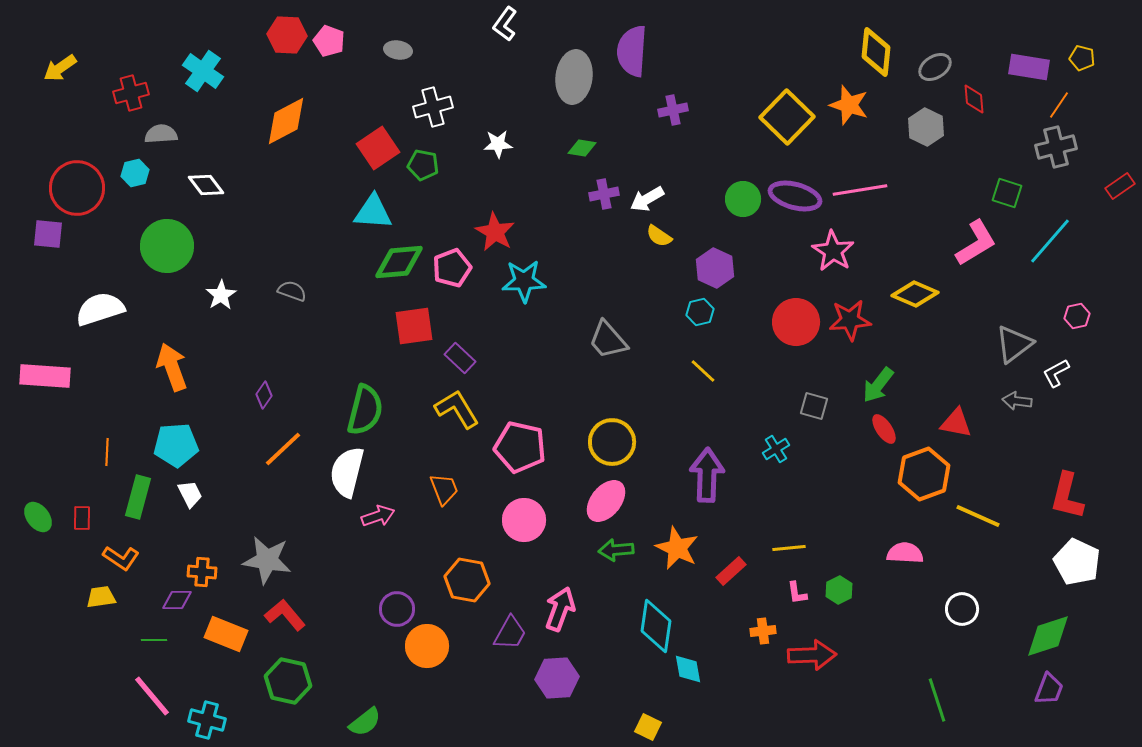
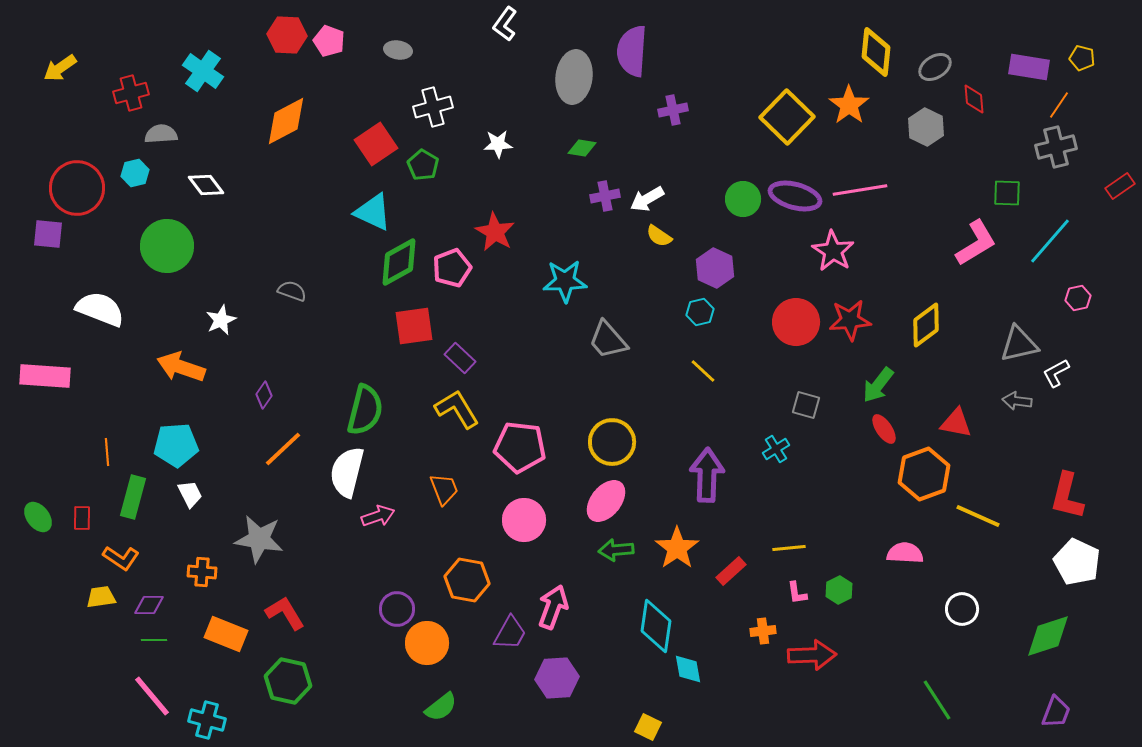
orange star at (849, 105): rotated 18 degrees clockwise
red square at (378, 148): moved 2 px left, 4 px up
green pentagon at (423, 165): rotated 20 degrees clockwise
green square at (1007, 193): rotated 16 degrees counterclockwise
purple cross at (604, 194): moved 1 px right, 2 px down
cyan triangle at (373, 212): rotated 21 degrees clockwise
green diamond at (399, 262): rotated 24 degrees counterclockwise
cyan star at (524, 281): moved 41 px right
yellow diamond at (915, 294): moved 11 px right, 31 px down; rotated 60 degrees counterclockwise
white star at (221, 295): moved 25 px down; rotated 8 degrees clockwise
white semicircle at (100, 309): rotated 39 degrees clockwise
pink hexagon at (1077, 316): moved 1 px right, 18 px up
gray triangle at (1014, 344): moved 5 px right; rotated 24 degrees clockwise
orange arrow at (172, 367): moved 9 px right; rotated 51 degrees counterclockwise
gray square at (814, 406): moved 8 px left, 1 px up
pink pentagon at (520, 447): rotated 6 degrees counterclockwise
orange line at (107, 452): rotated 8 degrees counterclockwise
green rectangle at (138, 497): moved 5 px left
orange star at (677, 548): rotated 12 degrees clockwise
gray star at (267, 560): moved 8 px left, 21 px up
purple diamond at (177, 600): moved 28 px left, 5 px down
pink arrow at (560, 609): moved 7 px left, 2 px up
red L-shape at (285, 615): moved 2 px up; rotated 9 degrees clockwise
orange circle at (427, 646): moved 3 px up
purple trapezoid at (1049, 689): moved 7 px right, 23 px down
green line at (937, 700): rotated 15 degrees counterclockwise
green semicircle at (365, 722): moved 76 px right, 15 px up
